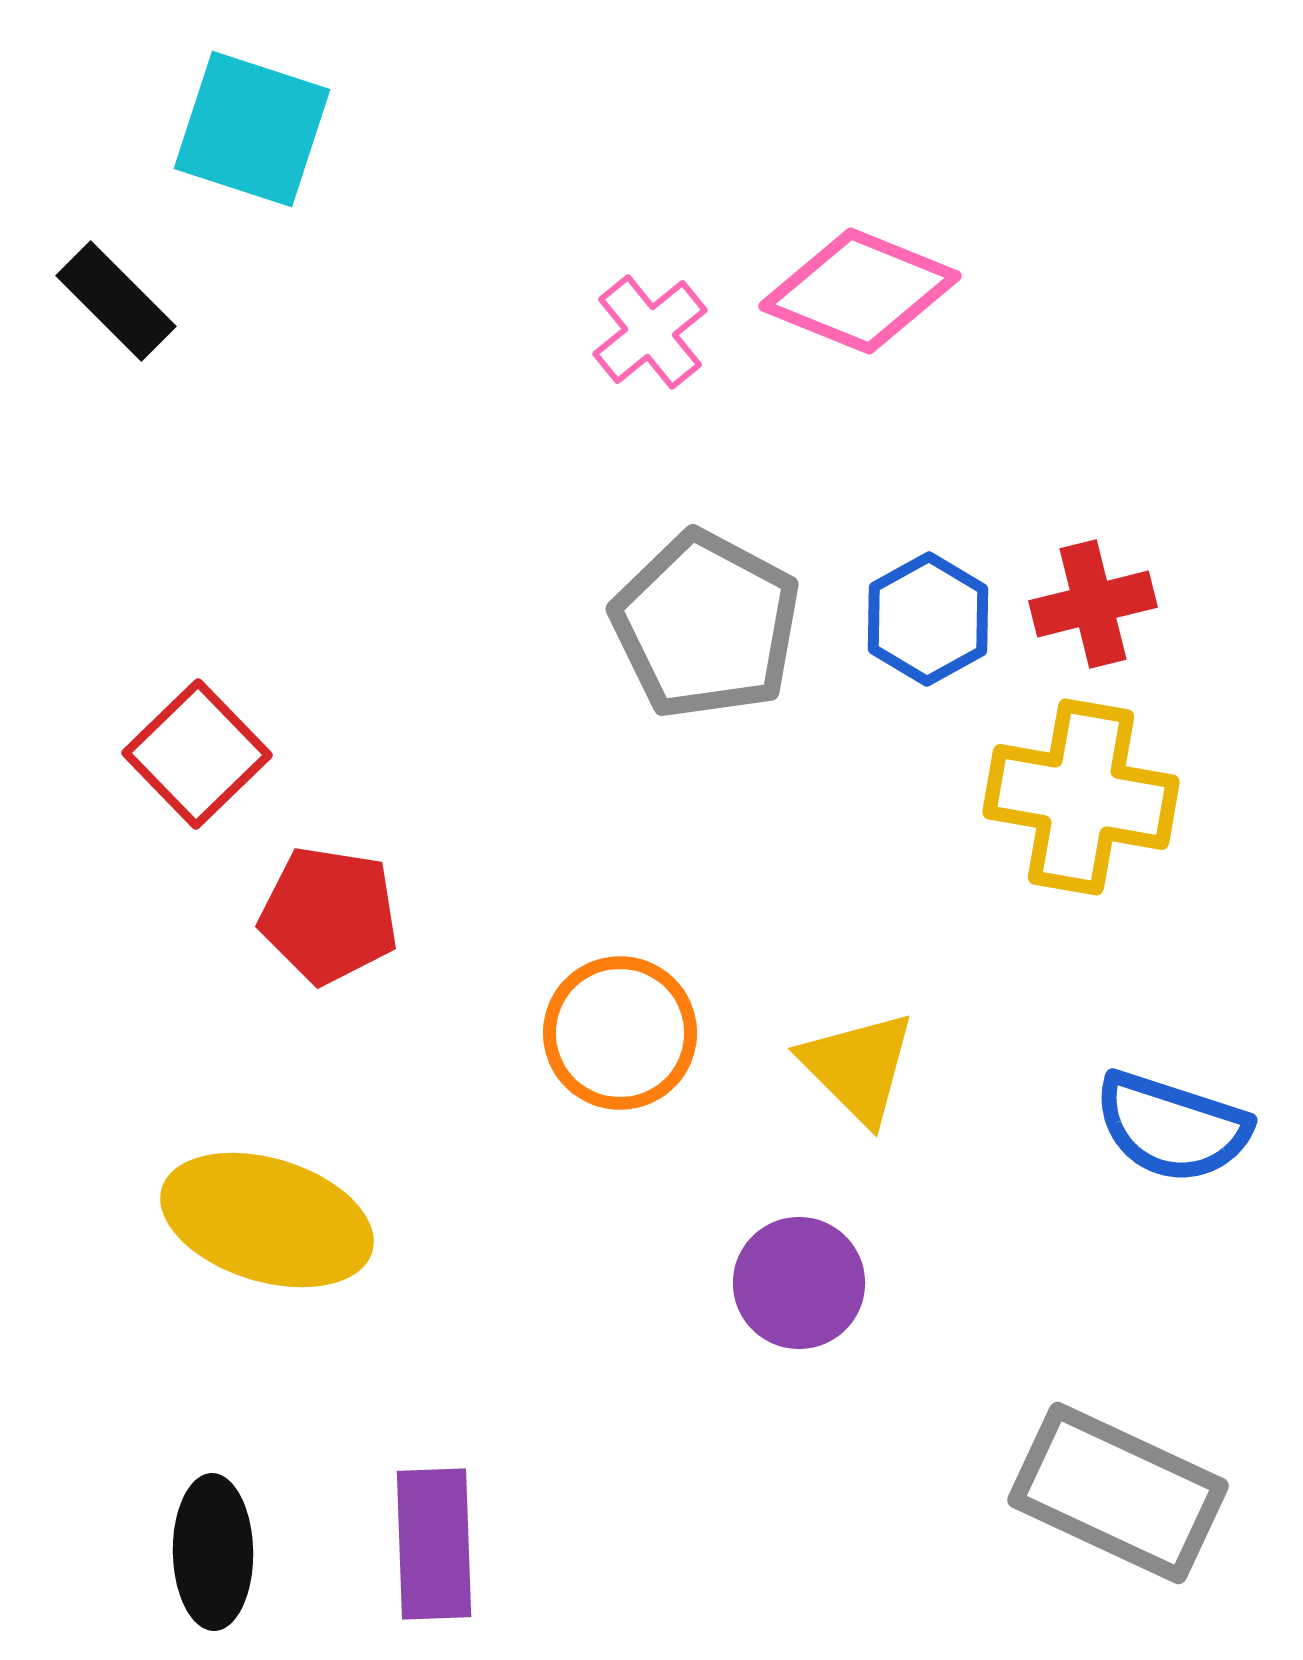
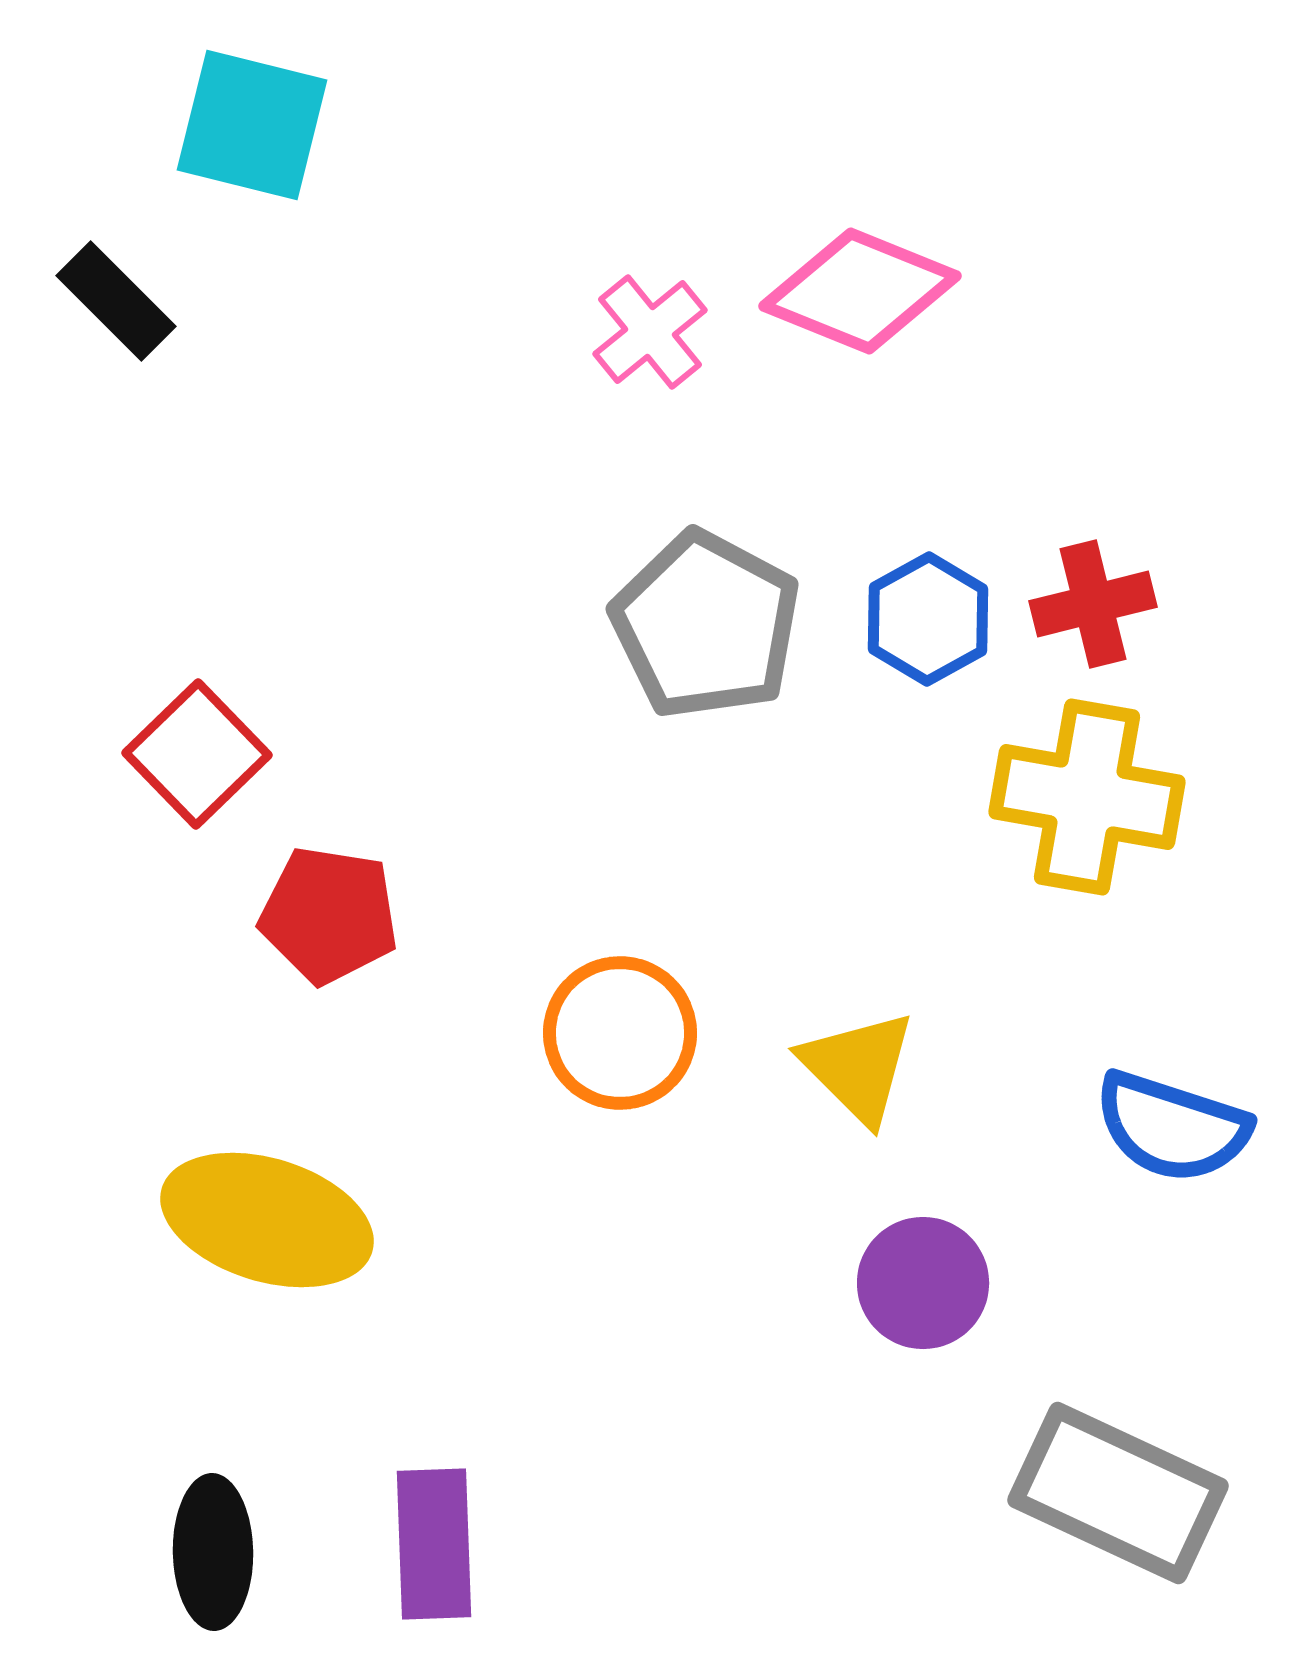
cyan square: moved 4 px up; rotated 4 degrees counterclockwise
yellow cross: moved 6 px right
purple circle: moved 124 px right
